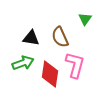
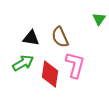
green triangle: moved 14 px right
green arrow: rotated 10 degrees counterclockwise
